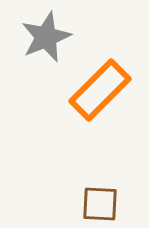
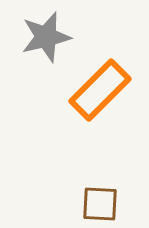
gray star: rotated 9 degrees clockwise
